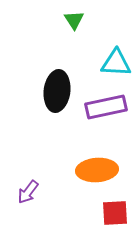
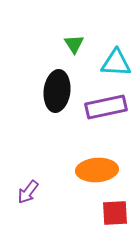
green triangle: moved 24 px down
